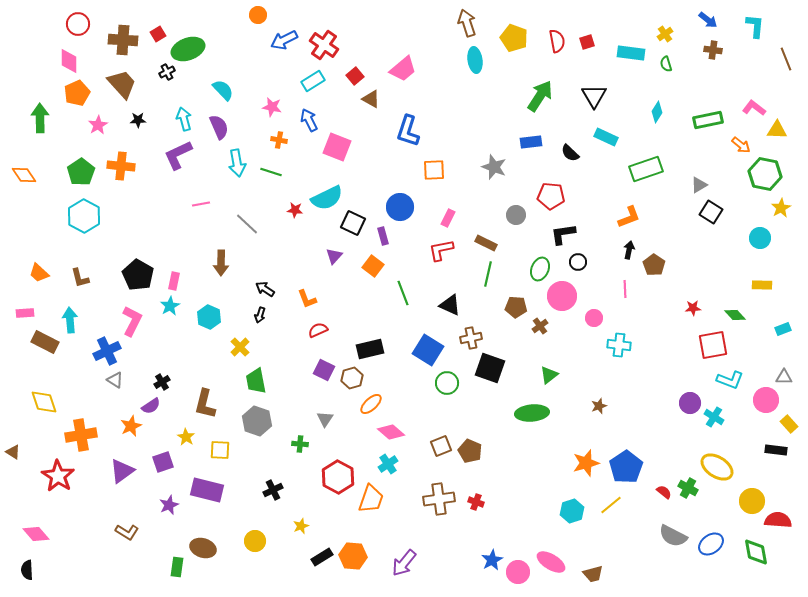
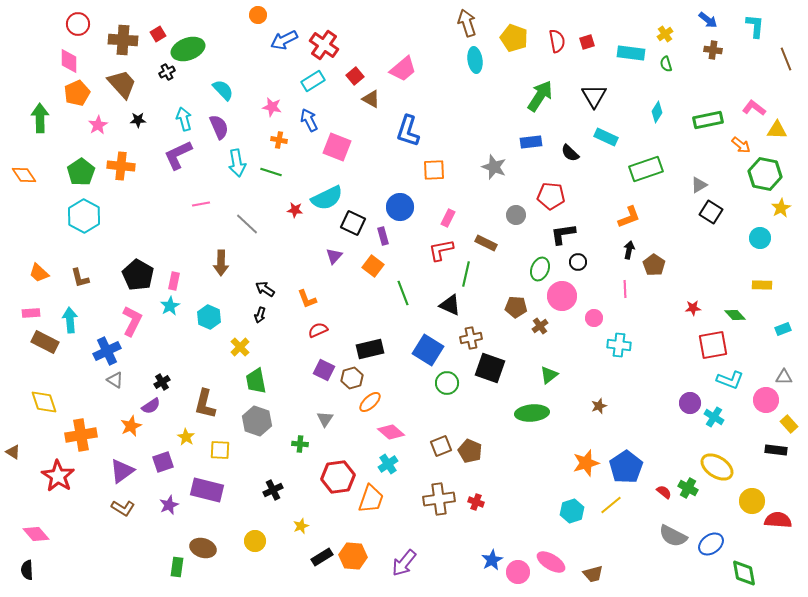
green line at (488, 274): moved 22 px left
pink rectangle at (25, 313): moved 6 px right
orange ellipse at (371, 404): moved 1 px left, 2 px up
red hexagon at (338, 477): rotated 24 degrees clockwise
brown L-shape at (127, 532): moved 4 px left, 24 px up
green diamond at (756, 552): moved 12 px left, 21 px down
